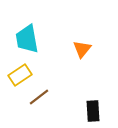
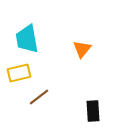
yellow rectangle: moved 1 px left, 2 px up; rotated 20 degrees clockwise
